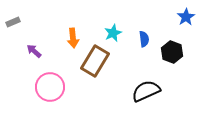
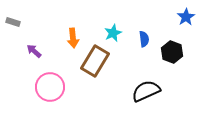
gray rectangle: rotated 40 degrees clockwise
